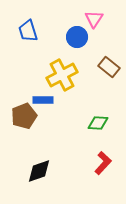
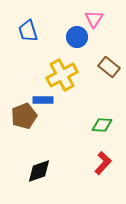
green diamond: moved 4 px right, 2 px down
